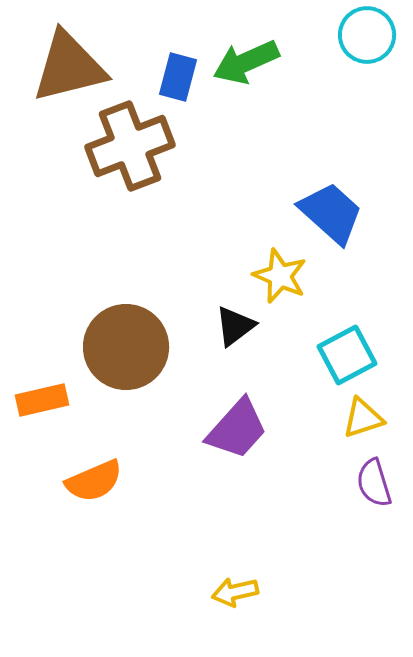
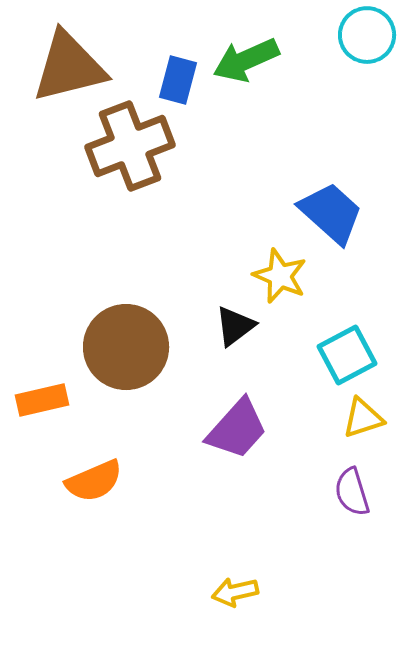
green arrow: moved 2 px up
blue rectangle: moved 3 px down
purple semicircle: moved 22 px left, 9 px down
